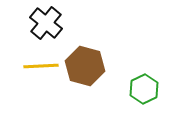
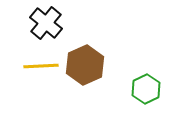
brown hexagon: moved 1 px up; rotated 21 degrees clockwise
green hexagon: moved 2 px right
